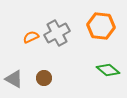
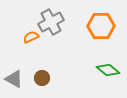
orange hexagon: rotated 8 degrees counterclockwise
gray cross: moved 6 px left, 11 px up
brown circle: moved 2 px left
